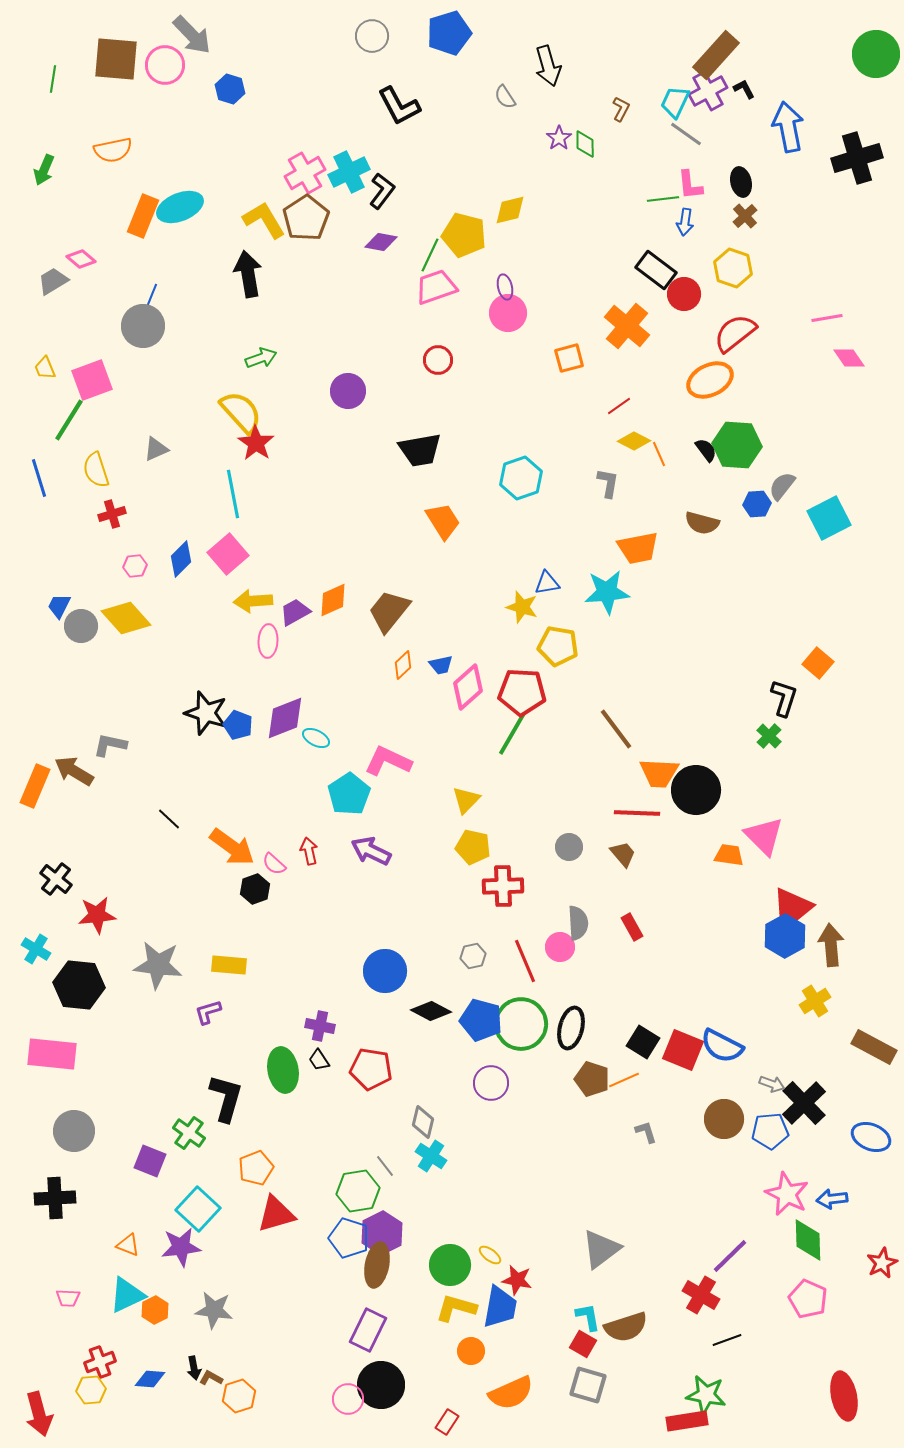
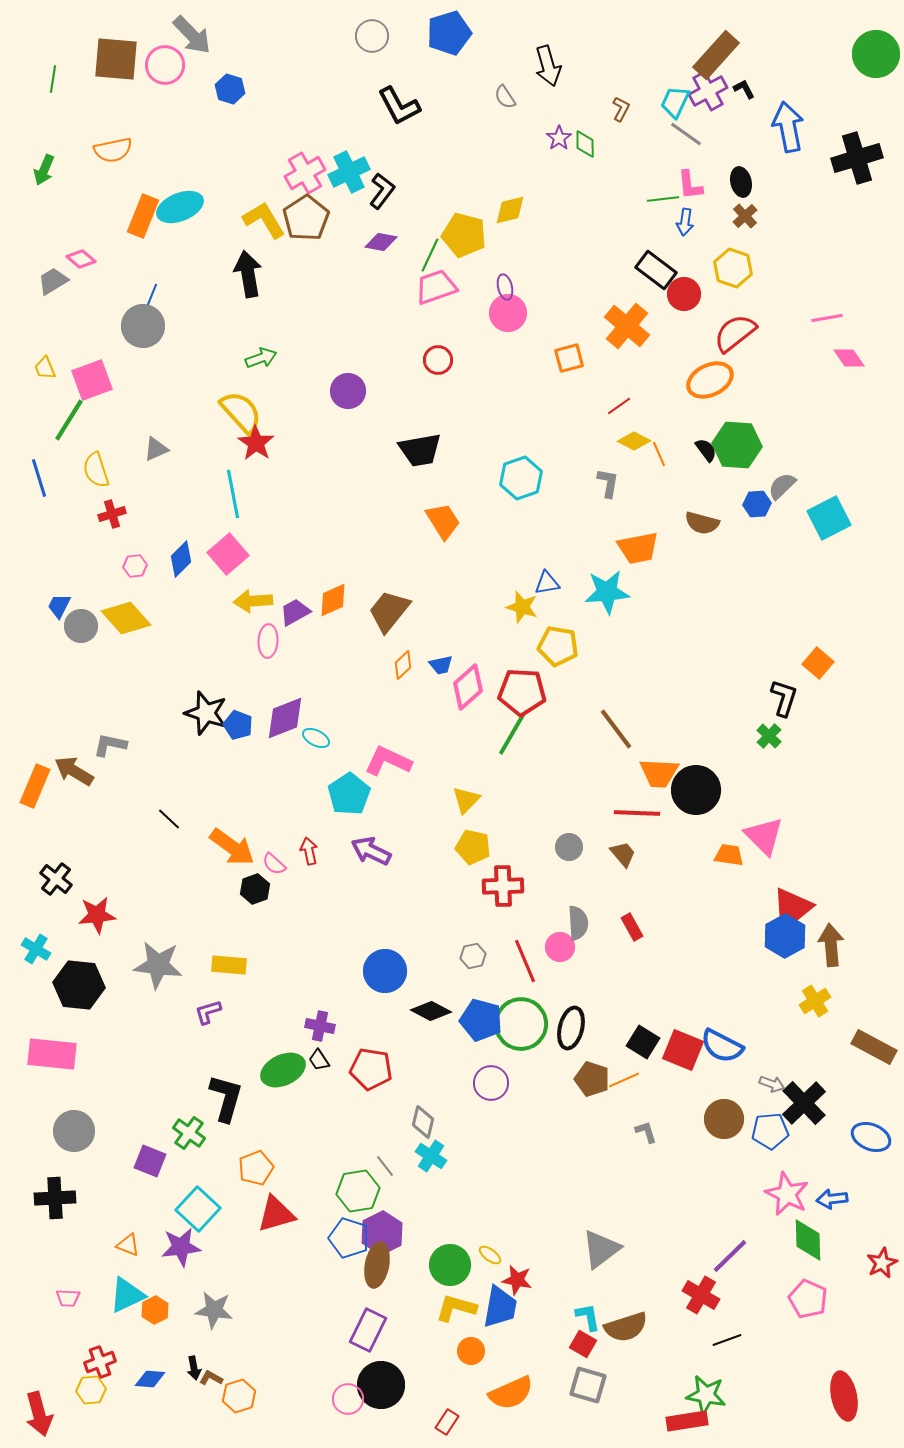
gray semicircle at (782, 486): rotated 8 degrees clockwise
green ellipse at (283, 1070): rotated 75 degrees clockwise
